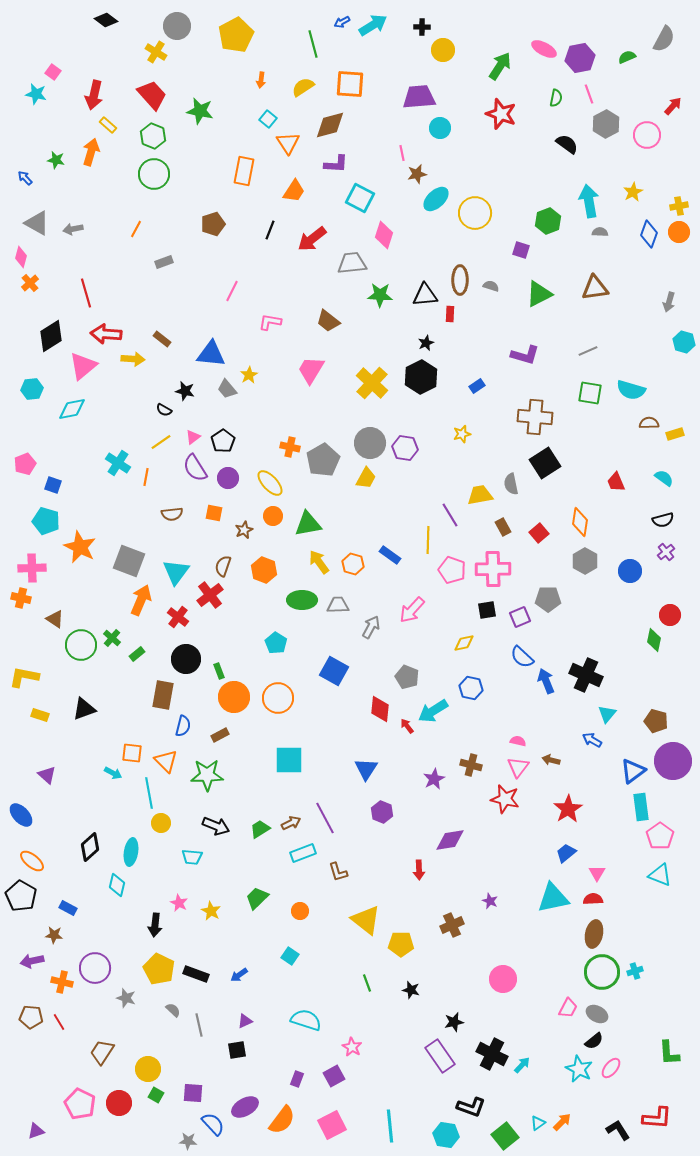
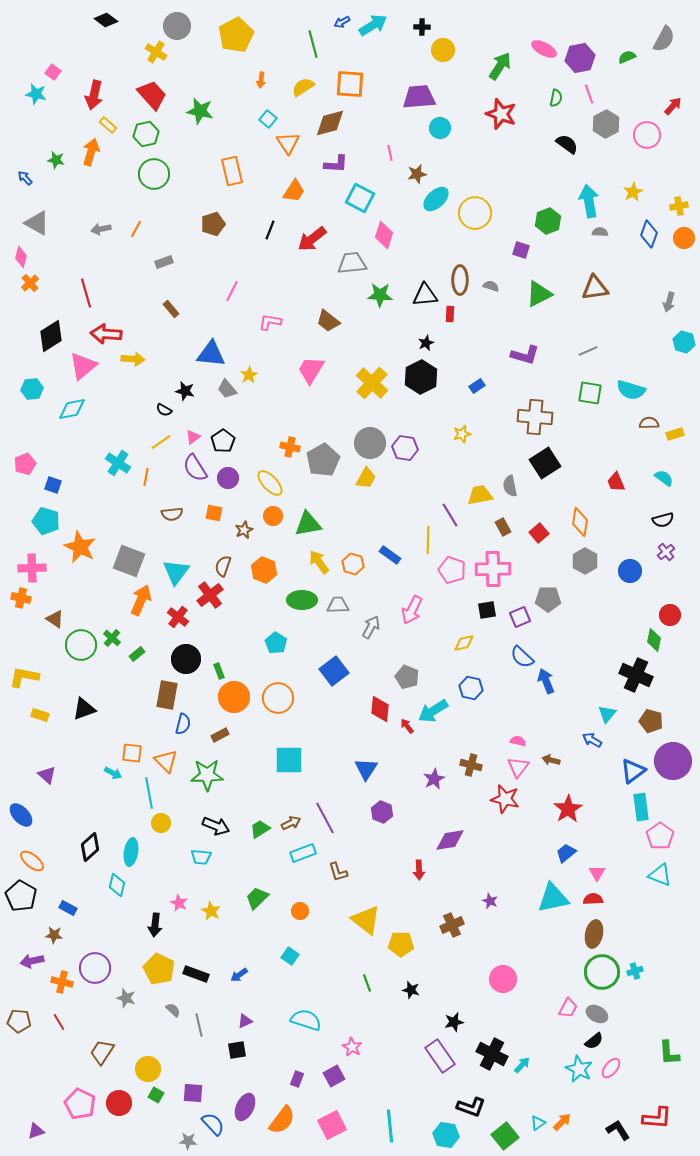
brown diamond at (330, 125): moved 2 px up
green hexagon at (153, 136): moved 7 px left, 2 px up; rotated 25 degrees clockwise
pink line at (402, 153): moved 12 px left
orange rectangle at (244, 171): moved 12 px left; rotated 24 degrees counterclockwise
gray arrow at (73, 229): moved 28 px right
orange circle at (679, 232): moved 5 px right, 6 px down
brown rectangle at (162, 339): moved 9 px right, 30 px up; rotated 12 degrees clockwise
gray semicircle at (511, 484): moved 1 px left, 2 px down
pink arrow at (412, 610): rotated 16 degrees counterclockwise
blue square at (334, 671): rotated 24 degrees clockwise
black cross at (586, 675): moved 50 px right
brown rectangle at (163, 695): moved 4 px right
brown pentagon at (656, 721): moved 5 px left
blue semicircle at (183, 726): moved 2 px up
cyan trapezoid at (192, 857): moved 9 px right
brown pentagon at (31, 1017): moved 12 px left, 4 px down
purple ellipse at (245, 1107): rotated 36 degrees counterclockwise
